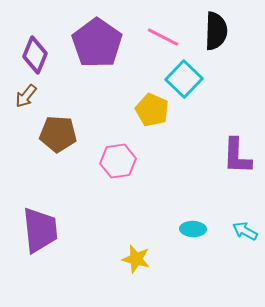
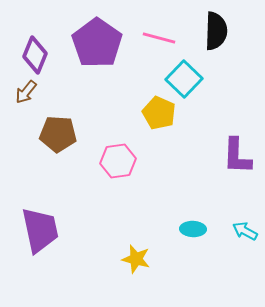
pink line: moved 4 px left, 1 px down; rotated 12 degrees counterclockwise
brown arrow: moved 4 px up
yellow pentagon: moved 7 px right, 3 px down
purple trapezoid: rotated 6 degrees counterclockwise
